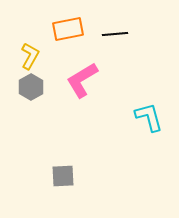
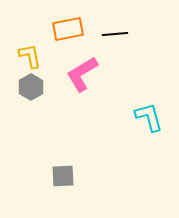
yellow L-shape: rotated 40 degrees counterclockwise
pink L-shape: moved 6 px up
